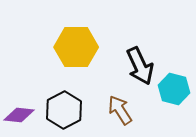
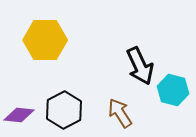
yellow hexagon: moved 31 px left, 7 px up
cyan hexagon: moved 1 px left, 1 px down
brown arrow: moved 3 px down
